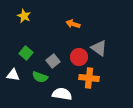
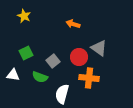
green square: rotated 24 degrees clockwise
white semicircle: rotated 84 degrees counterclockwise
